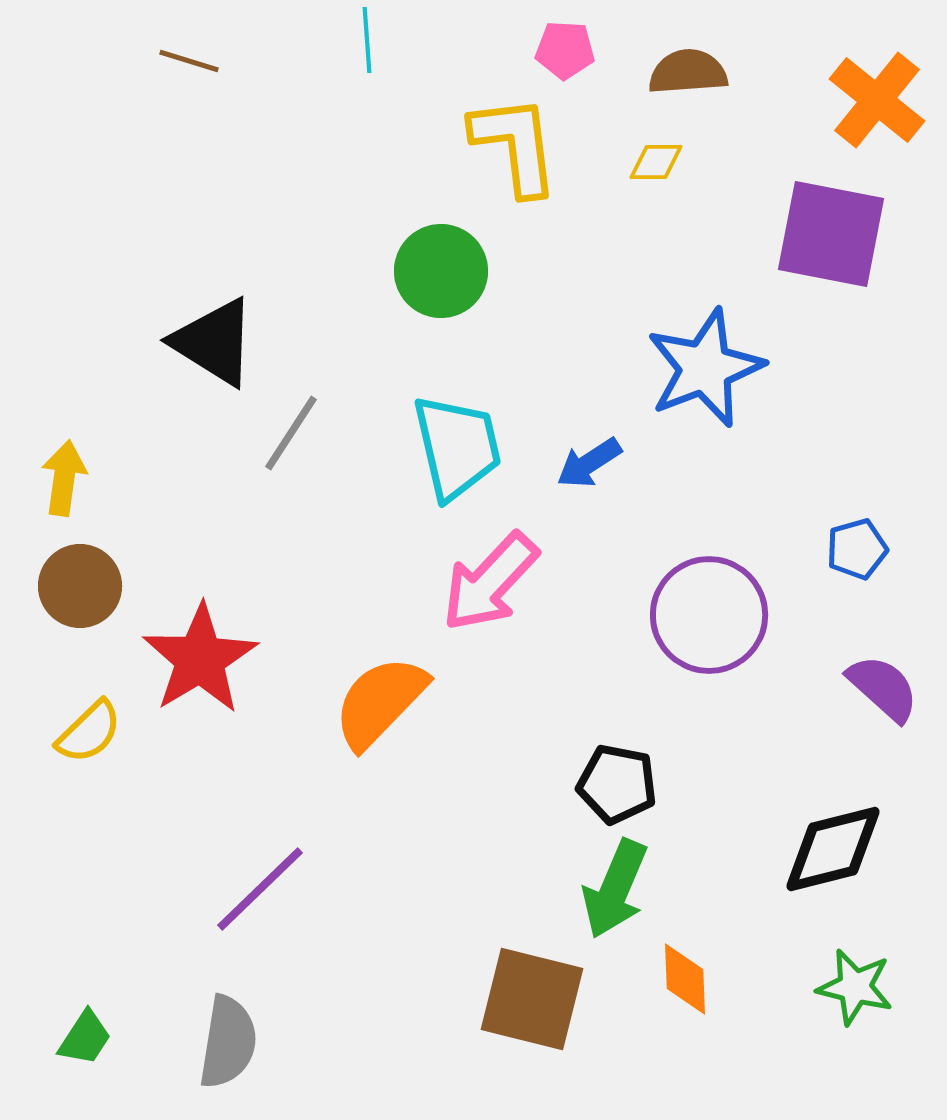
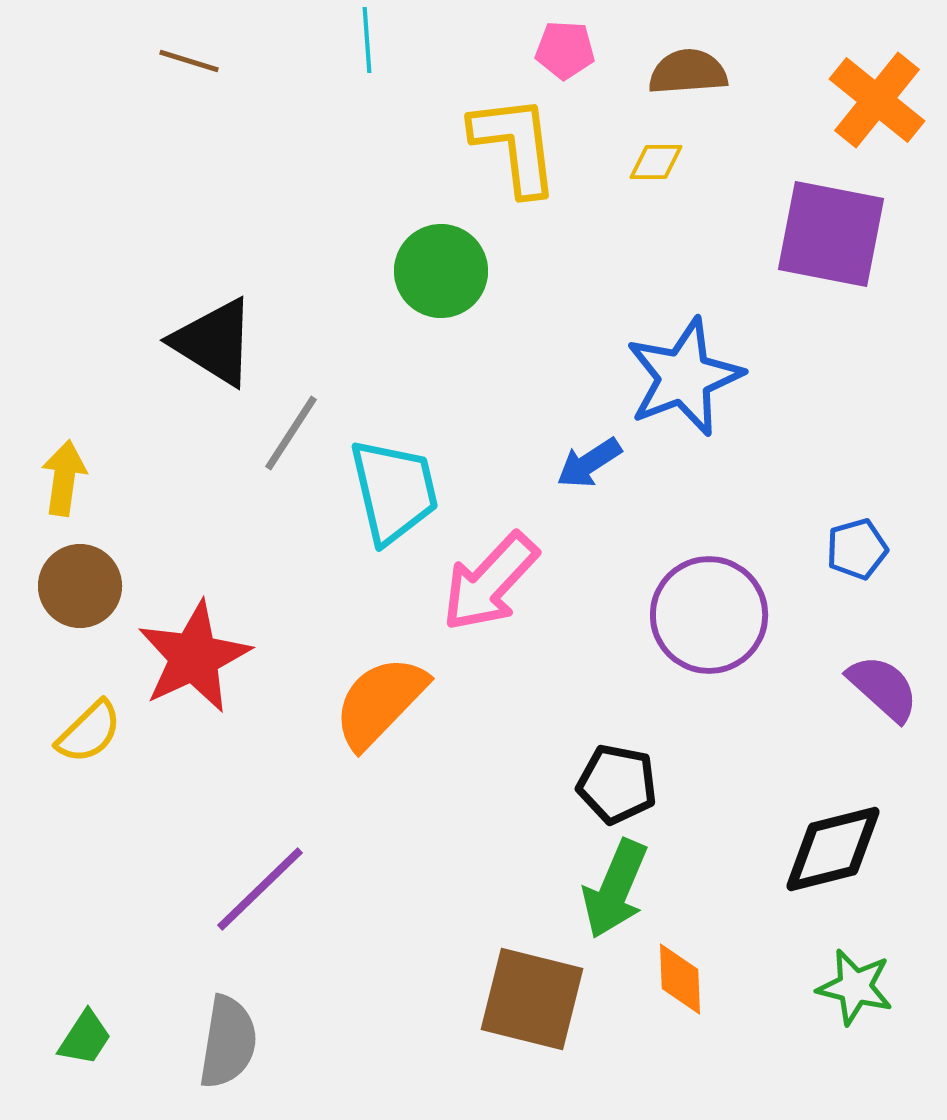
blue star: moved 21 px left, 9 px down
cyan trapezoid: moved 63 px left, 44 px down
red star: moved 6 px left, 2 px up; rotated 6 degrees clockwise
orange diamond: moved 5 px left
